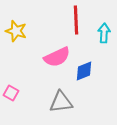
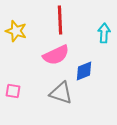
red line: moved 16 px left
pink semicircle: moved 1 px left, 2 px up
pink square: moved 2 px right, 2 px up; rotated 21 degrees counterclockwise
gray triangle: moved 9 px up; rotated 25 degrees clockwise
